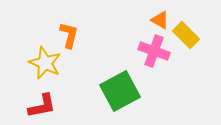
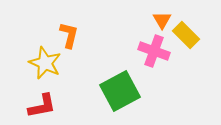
orange triangle: moved 2 px right; rotated 30 degrees clockwise
